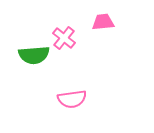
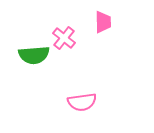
pink trapezoid: rotated 95 degrees clockwise
pink semicircle: moved 10 px right, 3 px down
